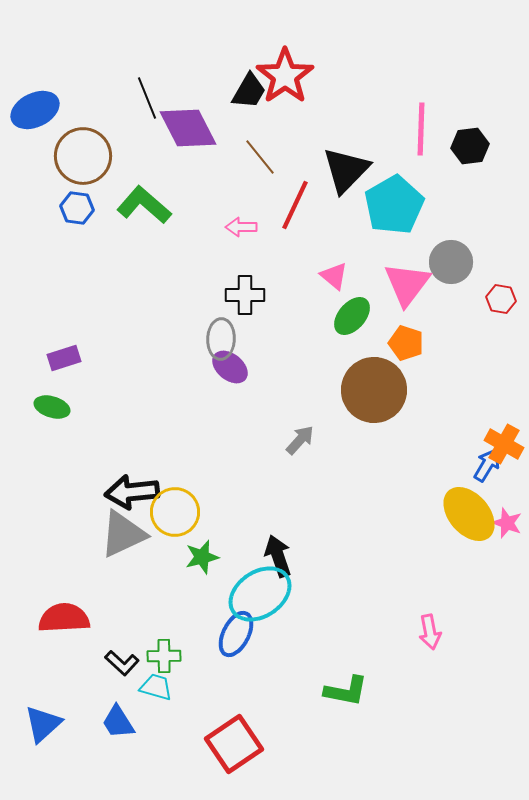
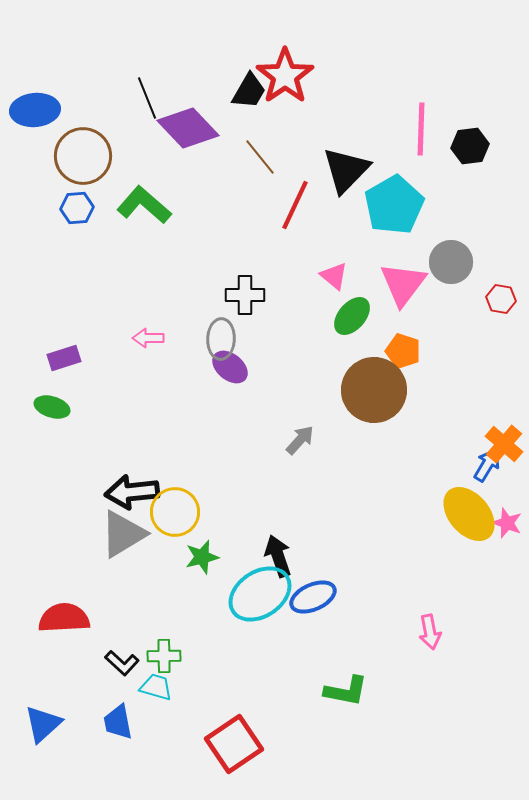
blue ellipse at (35, 110): rotated 21 degrees clockwise
purple diamond at (188, 128): rotated 16 degrees counterclockwise
blue hexagon at (77, 208): rotated 12 degrees counterclockwise
pink arrow at (241, 227): moved 93 px left, 111 px down
pink triangle at (407, 284): moved 4 px left
orange pentagon at (406, 343): moved 3 px left, 8 px down
orange cross at (504, 444): rotated 12 degrees clockwise
gray triangle at (123, 534): rotated 6 degrees counterclockwise
blue ellipse at (236, 634): moved 77 px right, 37 px up; rotated 39 degrees clockwise
blue trapezoid at (118, 722): rotated 21 degrees clockwise
